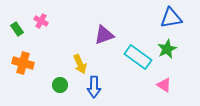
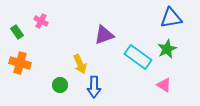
green rectangle: moved 3 px down
orange cross: moved 3 px left
